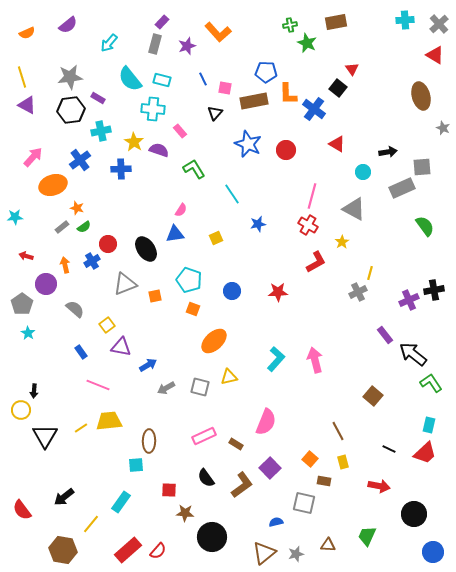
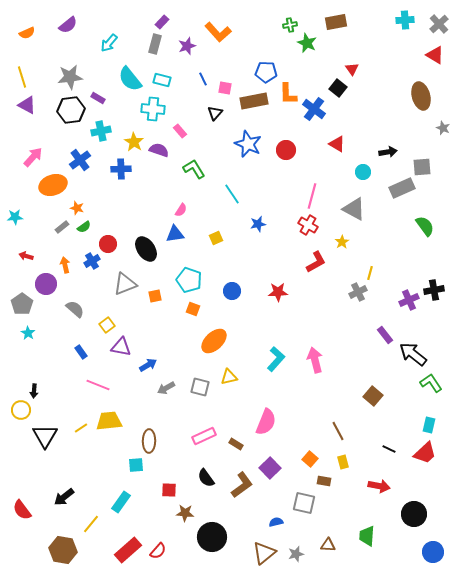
green trapezoid at (367, 536): rotated 20 degrees counterclockwise
